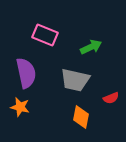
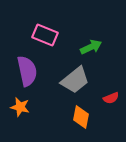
purple semicircle: moved 1 px right, 2 px up
gray trapezoid: rotated 52 degrees counterclockwise
